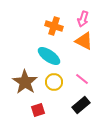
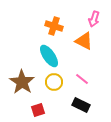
pink arrow: moved 11 px right
cyan ellipse: rotated 20 degrees clockwise
brown star: moved 3 px left
black rectangle: rotated 66 degrees clockwise
